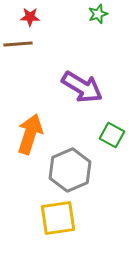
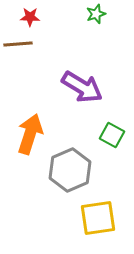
green star: moved 2 px left
yellow square: moved 40 px right
